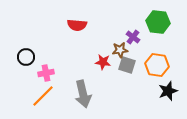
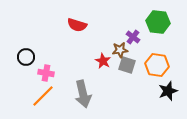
red semicircle: rotated 12 degrees clockwise
red star: moved 1 px up; rotated 21 degrees clockwise
pink cross: rotated 21 degrees clockwise
